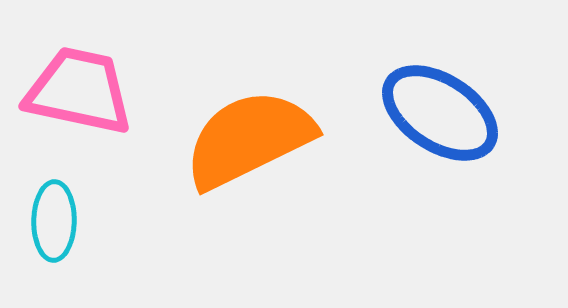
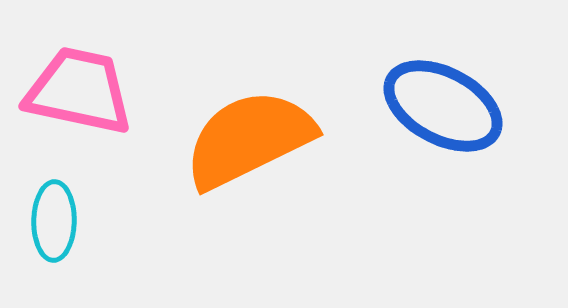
blue ellipse: moved 3 px right, 7 px up; rotated 5 degrees counterclockwise
